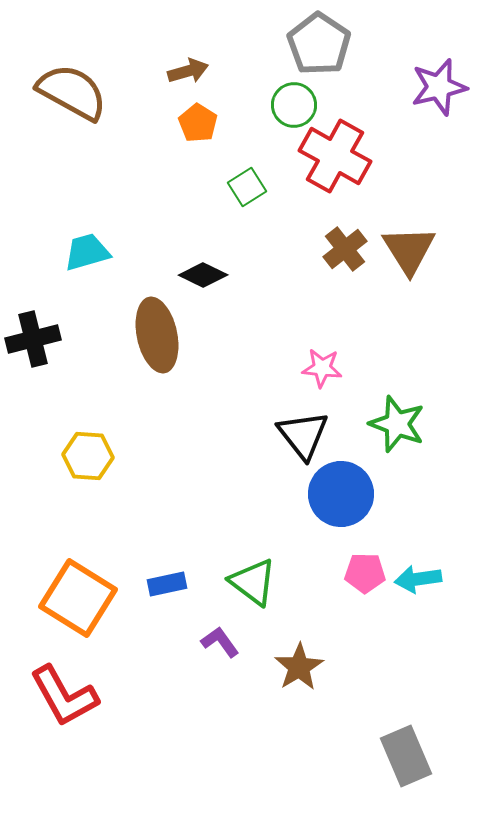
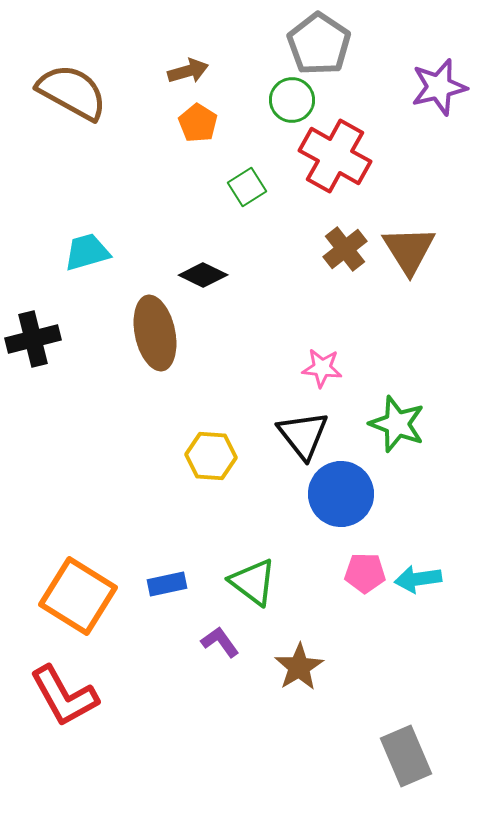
green circle: moved 2 px left, 5 px up
brown ellipse: moved 2 px left, 2 px up
yellow hexagon: moved 123 px right
orange square: moved 2 px up
